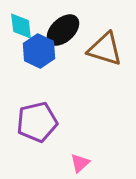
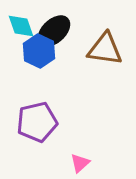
cyan diamond: rotated 12 degrees counterclockwise
black ellipse: moved 9 px left, 1 px down
brown triangle: rotated 9 degrees counterclockwise
